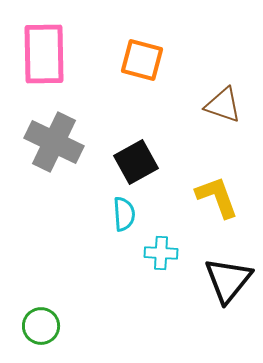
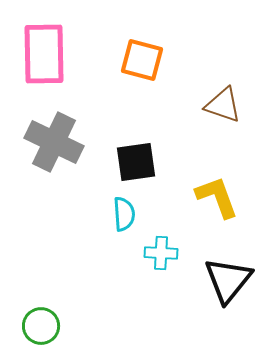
black square: rotated 21 degrees clockwise
